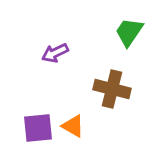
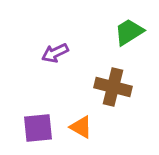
green trapezoid: rotated 24 degrees clockwise
brown cross: moved 1 px right, 2 px up
orange triangle: moved 8 px right, 1 px down
